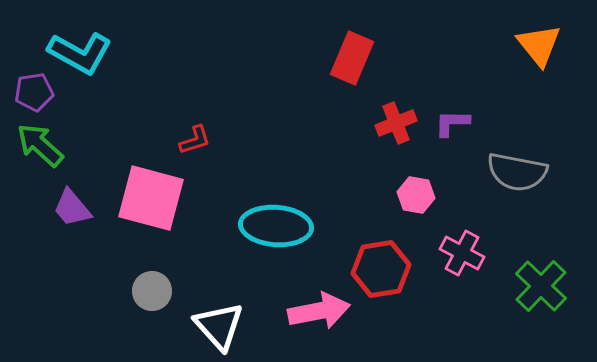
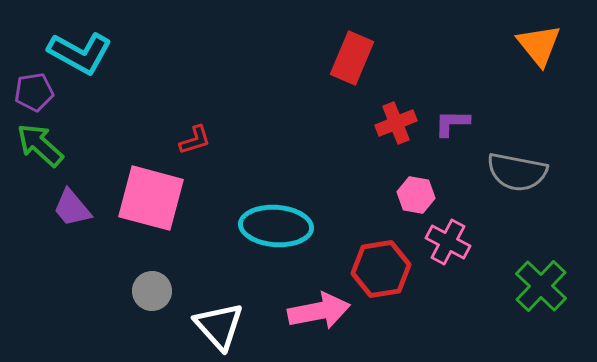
pink cross: moved 14 px left, 11 px up
